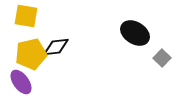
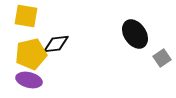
black ellipse: moved 1 px down; rotated 24 degrees clockwise
black diamond: moved 3 px up
gray square: rotated 12 degrees clockwise
purple ellipse: moved 8 px right, 2 px up; rotated 40 degrees counterclockwise
